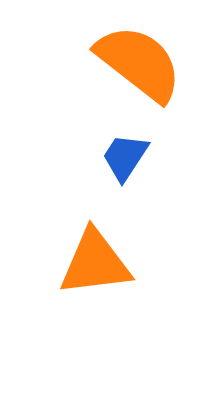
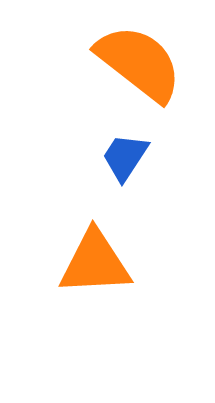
orange triangle: rotated 4 degrees clockwise
